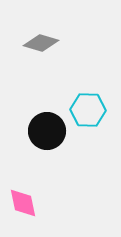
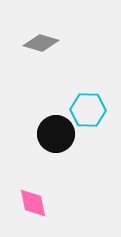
black circle: moved 9 px right, 3 px down
pink diamond: moved 10 px right
